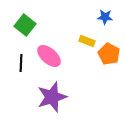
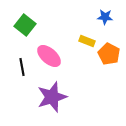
black line: moved 1 px right, 4 px down; rotated 12 degrees counterclockwise
